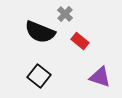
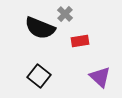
black semicircle: moved 4 px up
red rectangle: rotated 48 degrees counterclockwise
purple triangle: rotated 25 degrees clockwise
